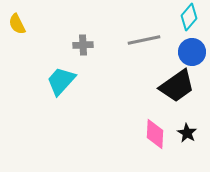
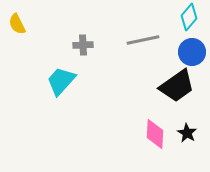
gray line: moved 1 px left
